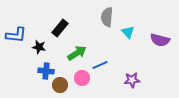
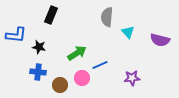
black rectangle: moved 9 px left, 13 px up; rotated 18 degrees counterclockwise
blue cross: moved 8 px left, 1 px down
purple star: moved 2 px up
